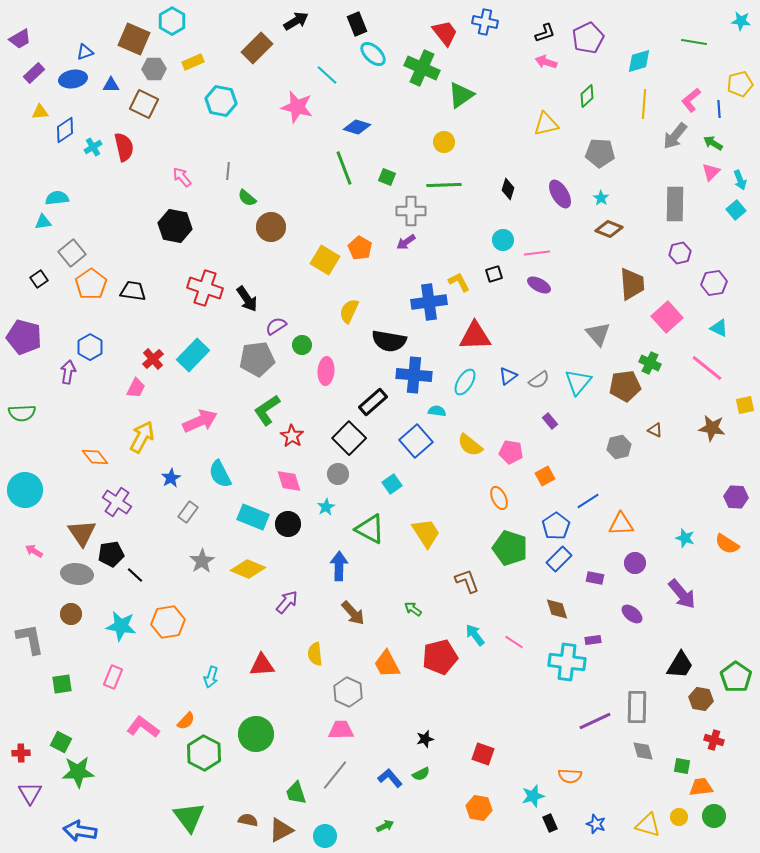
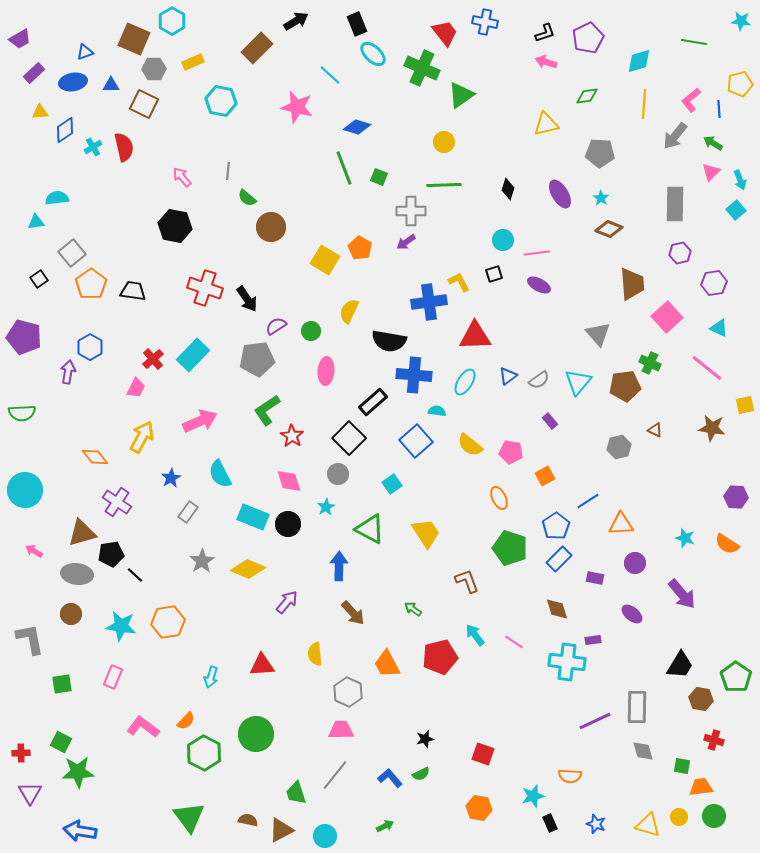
cyan line at (327, 75): moved 3 px right
blue ellipse at (73, 79): moved 3 px down
green diamond at (587, 96): rotated 35 degrees clockwise
green square at (387, 177): moved 8 px left
cyan triangle at (43, 222): moved 7 px left
green circle at (302, 345): moved 9 px right, 14 px up
brown triangle at (82, 533): rotated 48 degrees clockwise
